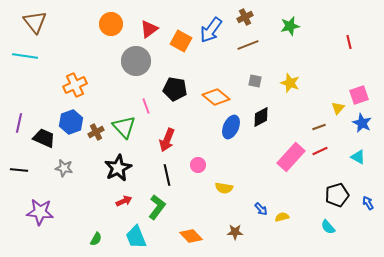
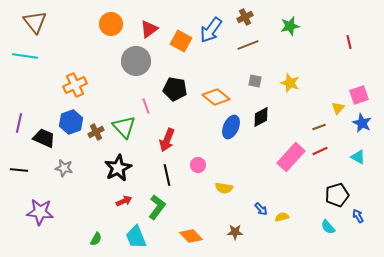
blue arrow at (368, 203): moved 10 px left, 13 px down
